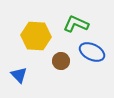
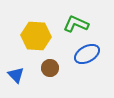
blue ellipse: moved 5 px left, 2 px down; rotated 55 degrees counterclockwise
brown circle: moved 11 px left, 7 px down
blue triangle: moved 3 px left
